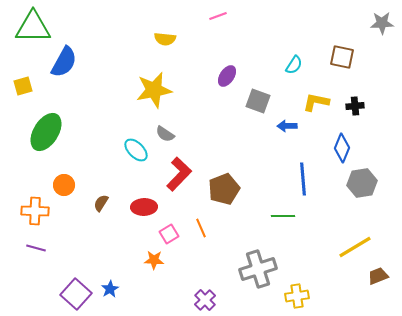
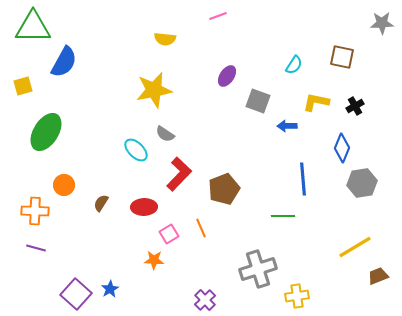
black cross: rotated 24 degrees counterclockwise
